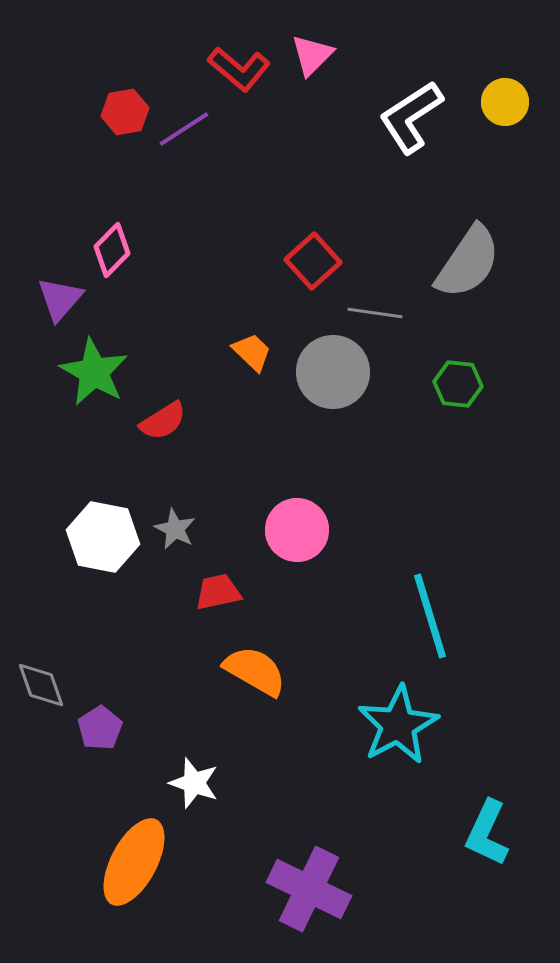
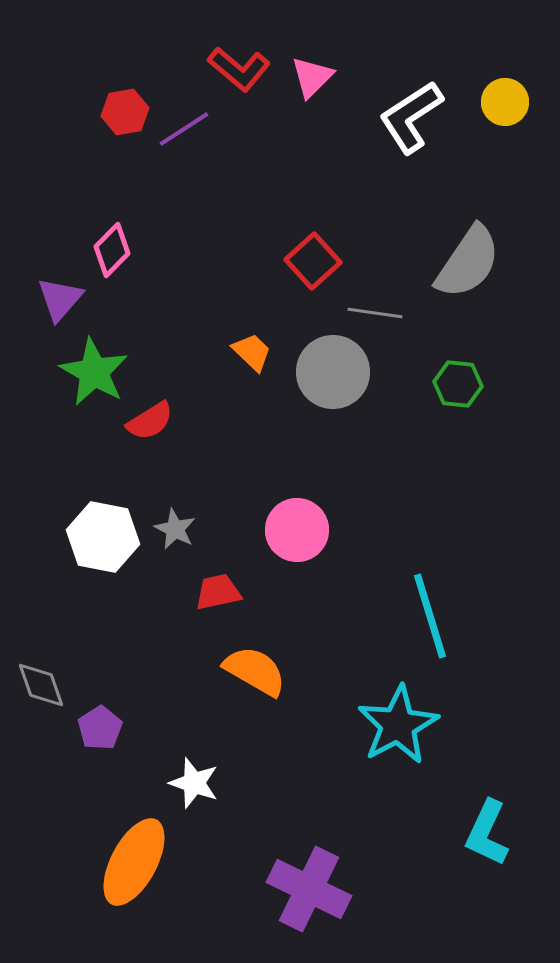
pink triangle: moved 22 px down
red semicircle: moved 13 px left
